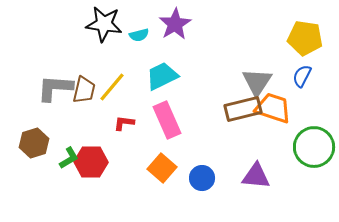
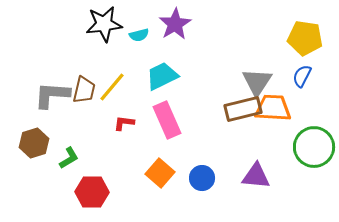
black star: rotated 15 degrees counterclockwise
gray L-shape: moved 3 px left, 7 px down
orange trapezoid: rotated 15 degrees counterclockwise
red hexagon: moved 1 px right, 30 px down
orange square: moved 2 px left, 5 px down
